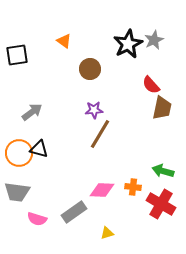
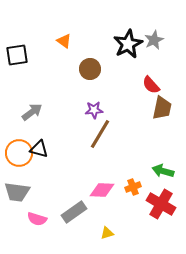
orange cross: rotated 28 degrees counterclockwise
